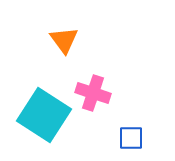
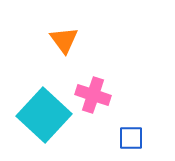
pink cross: moved 2 px down
cyan square: rotated 10 degrees clockwise
